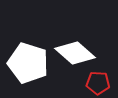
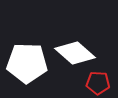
white pentagon: moved 1 px left; rotated 15 degrees counterclockwise
